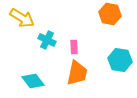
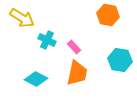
orange hexagon: moved 2 px left, 1 px down
pink rectangle: rotated 40 degrees counterclockwise
cyan diamond: moved 3 px right, 2 px up; rotated 25 degrees counterclockwise
